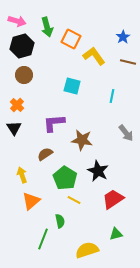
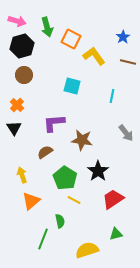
brown semicircle: moved 2 px up
black star: rotated 10 degrees clockwise
